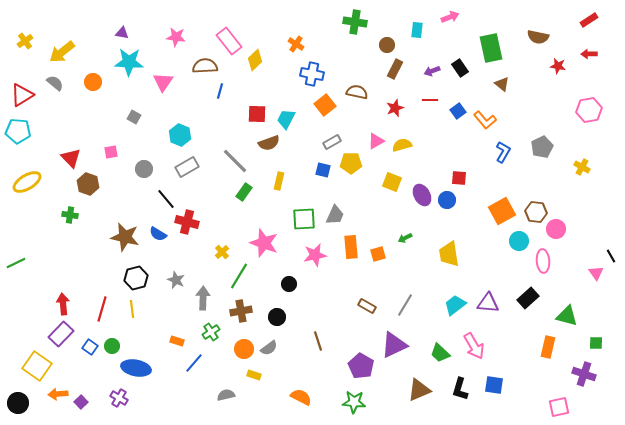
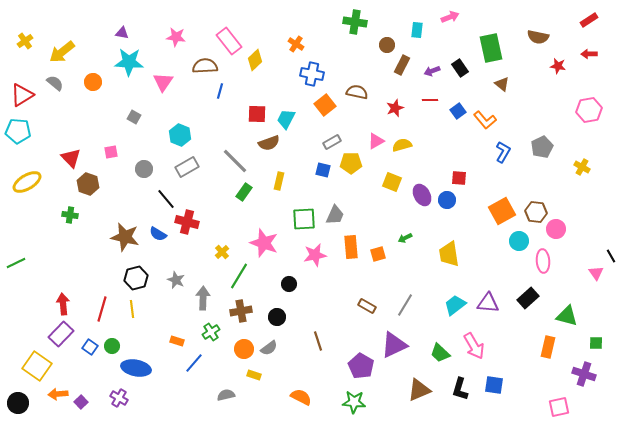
brown rectangle at (395, 69): moved 7 px right, 4 px up
